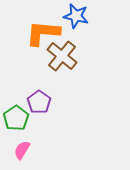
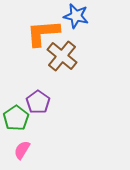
orange L-shape: rotated 9 degrees counterclockwise
purple pentagon: moved 1 px left
